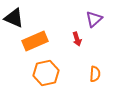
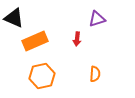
purple triangle: moved 3 px right; rotated 24 degrees clockwise
red arrow: rotated 24 degrees clockwise
orange hexagon: moved 4 px left, 3 px down
